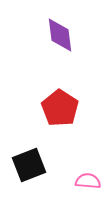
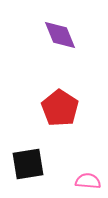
purple diamond: rotated 15 degrees counterclockwise
black square: moved 1 px left, 1 px up; rotated 12 degrees clockwise
